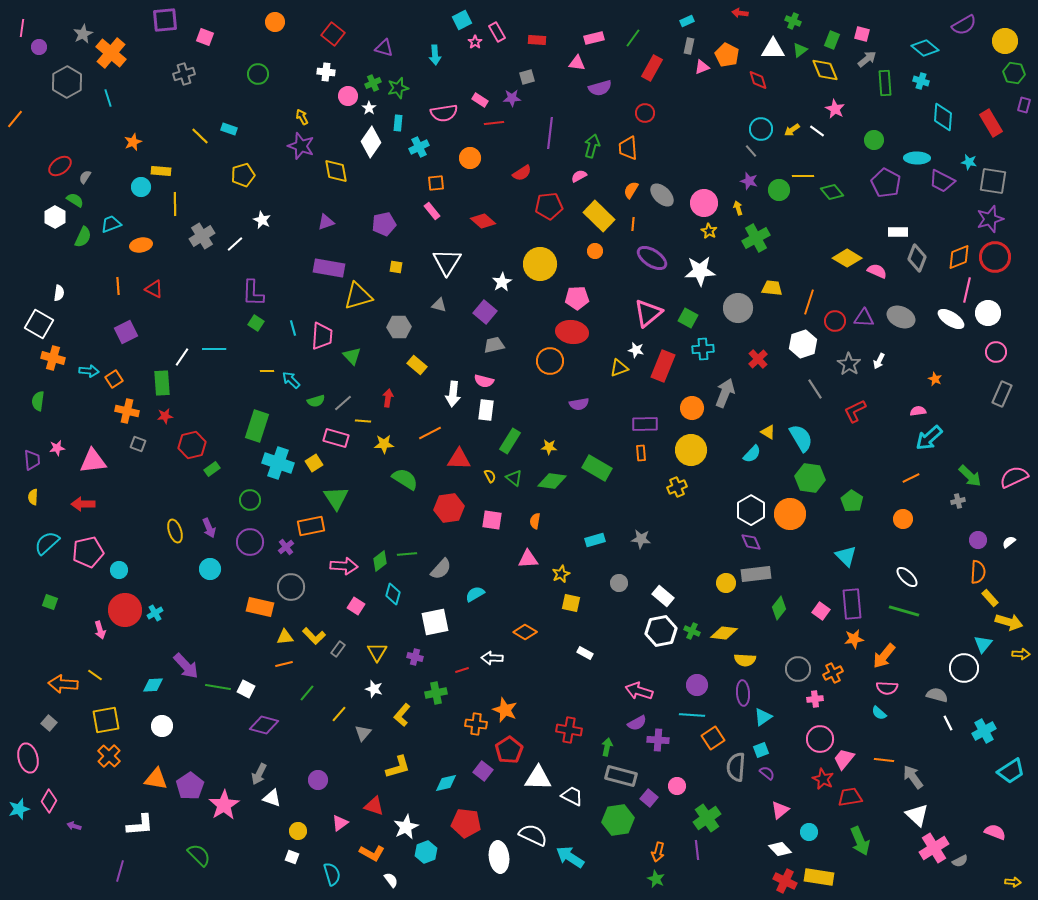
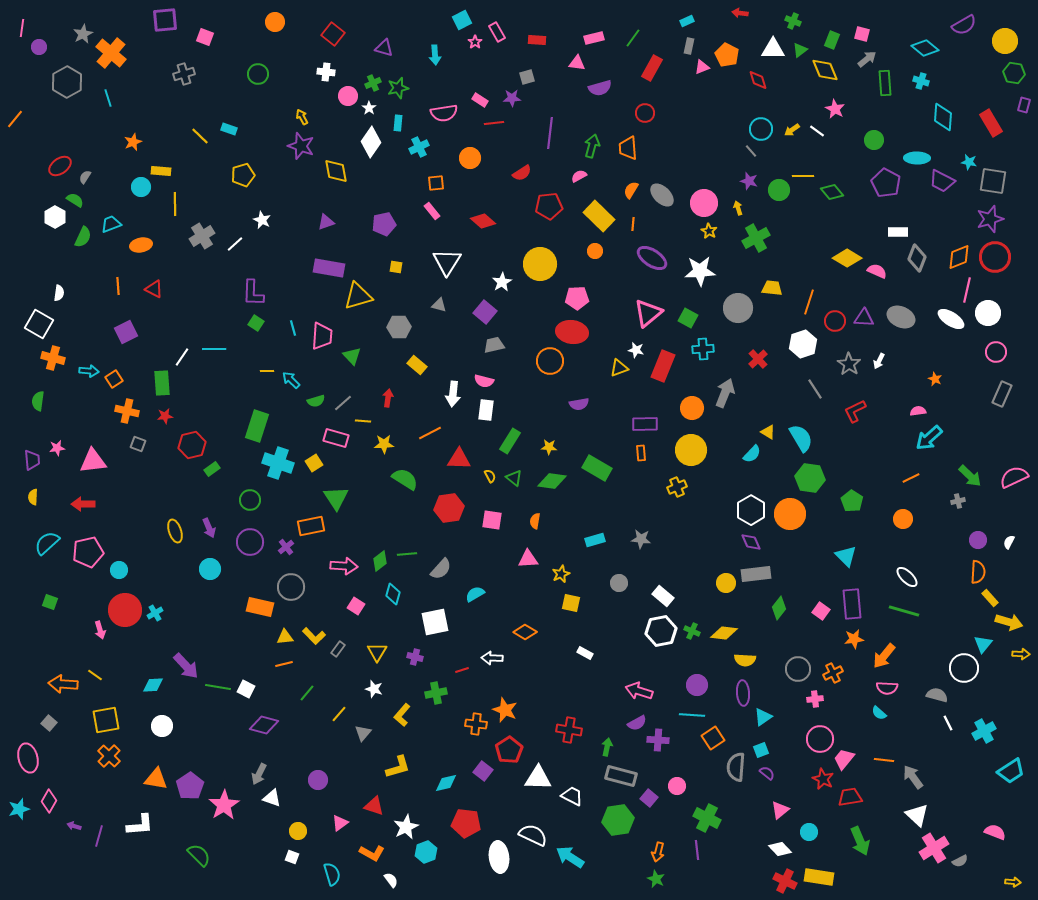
white semicircle at (1009, 542): rotated 24 degrees counterclockwise
green cross at (707, 818): rotated 28 degrees counterclockwise
purple line at (120, 871): moved 21 px left, 35 px up
